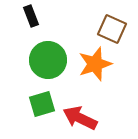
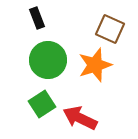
black rectangle: moved 6 px right, 2 px down
brown square: moved 2 px left
orange star: moved 1 px down
green square: rotated 16 degrees counterclockwise
